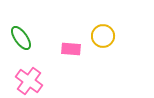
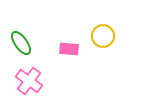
green ellipse: moved 5 px down
pink rectangle: moved 2 px left
